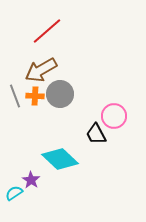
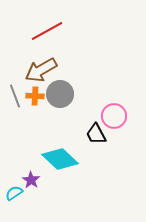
red line: rotated 12 degrees clockwise
